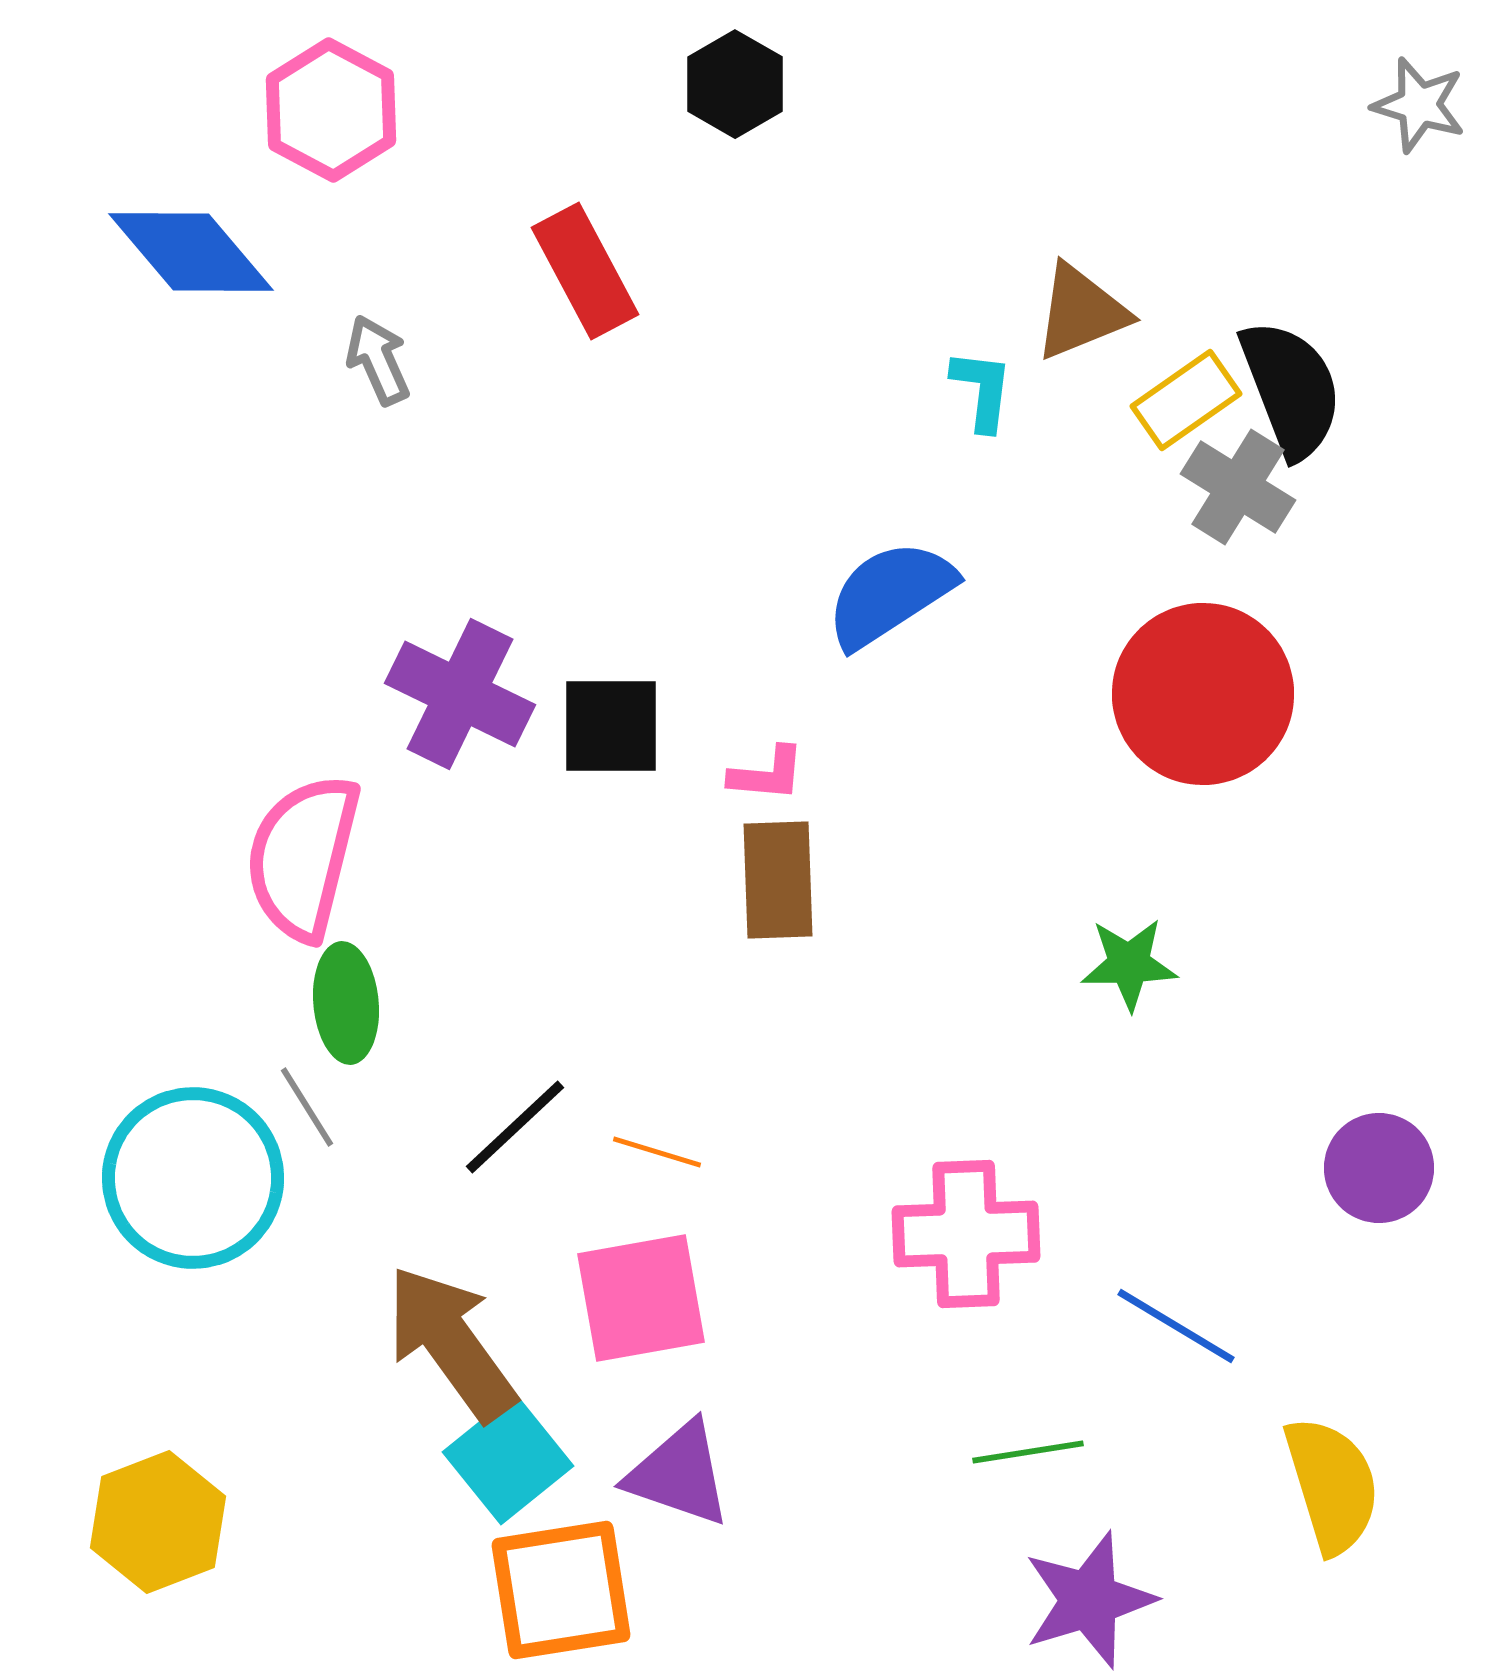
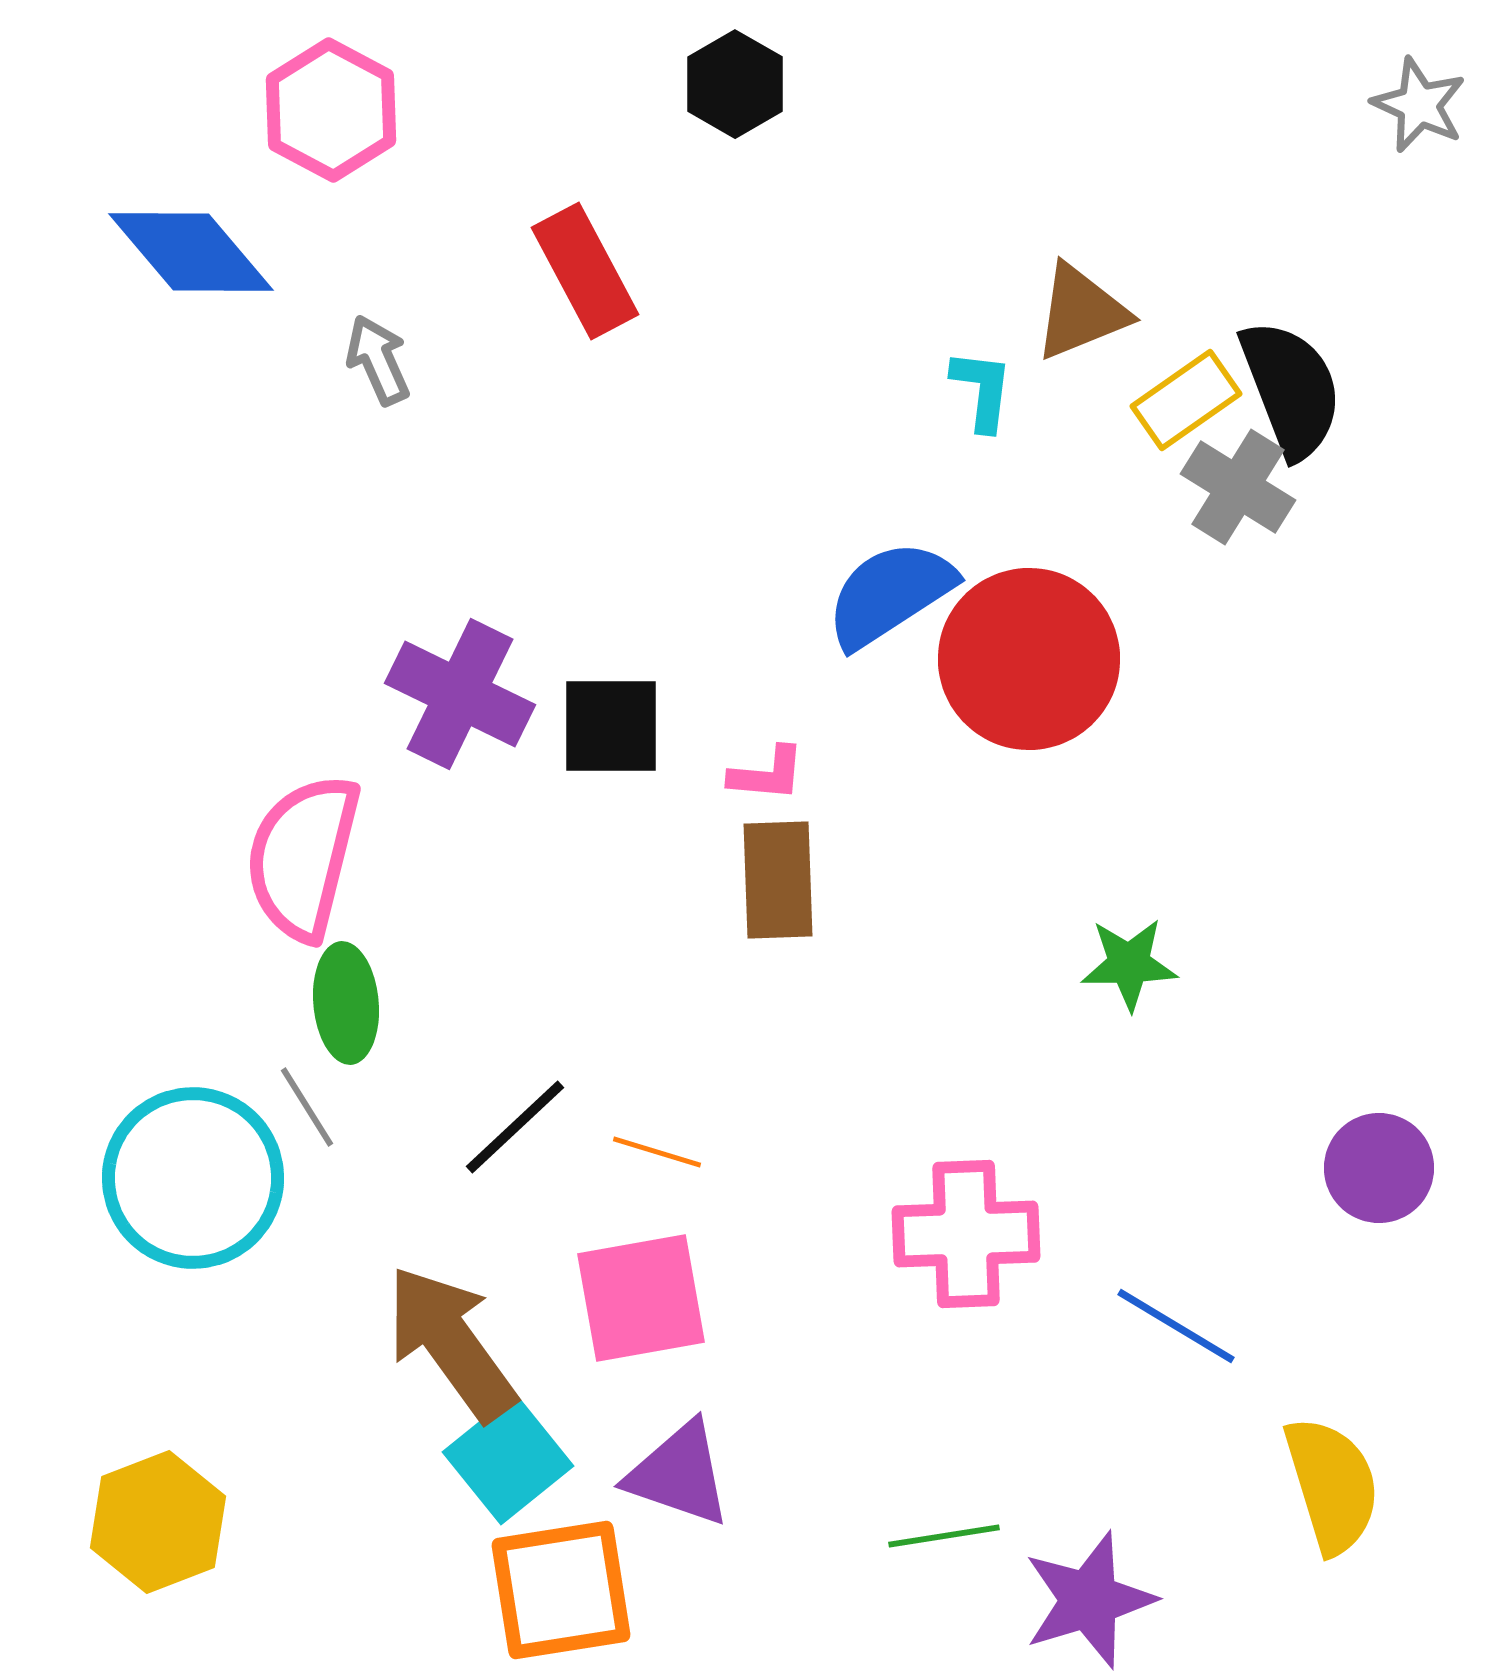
gray star: rotated 8 degrees clockwise
red circle: moved 174 px left, 35 px up
green line: moved 84 px left, 84 px down
